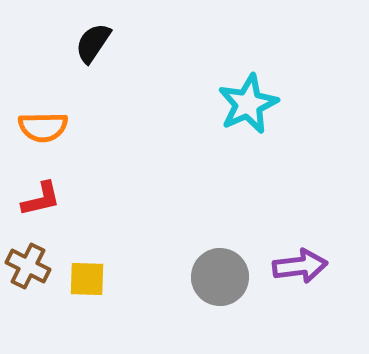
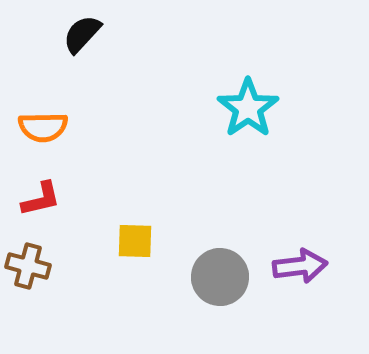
black semicircle: moved 11 px left, 9 px up; rotated 9 degrees clockwise
cyan star: moved 4 px down; rotated 10 degrees counterclockwise
brown cross: rotated 12 degrees counterclockwise
yellow square: moved 48 px right, 38 px up
